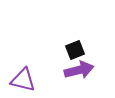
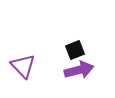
purple triangle: moved 14 px up; rotated 32 degrees clockwise
